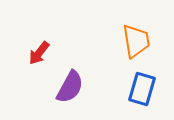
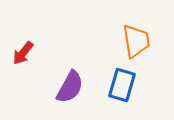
red arrow: moved 16 px left
blue rectangle: moved 20 px left, 4 px up
